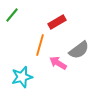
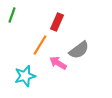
green line: rotated 21 degrees counterclockwise
red rectangle: rotated 36 degrees counterclockwise
orange line: rotated 15 degrees clockwise
cyan star: moved 3 px right, 1 px up
